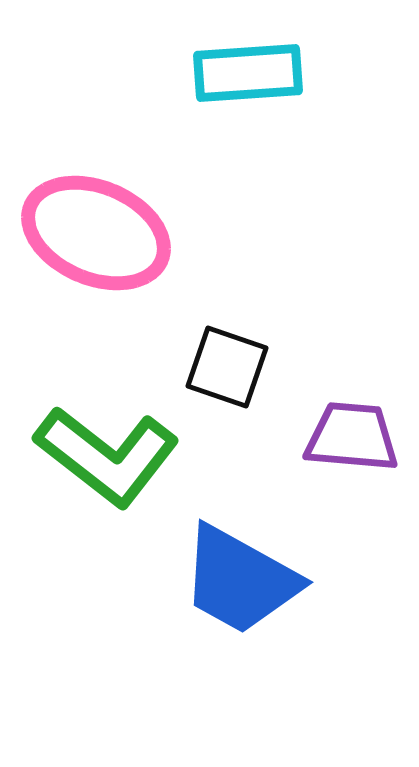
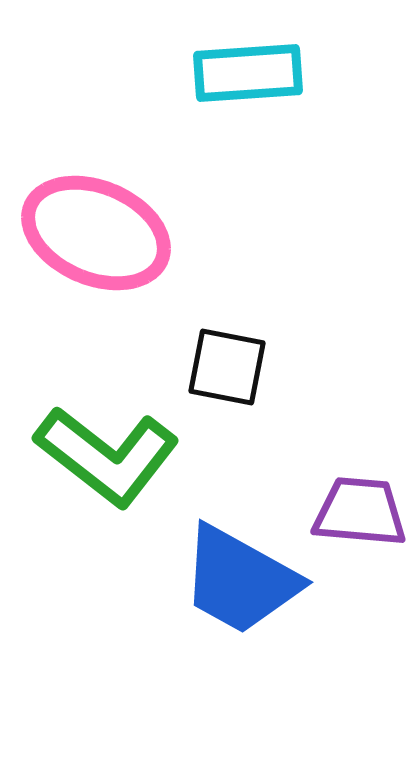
black square: rotated 8 degrees counterclockwise
purple trapezoid: moved 8 px right, 75 px down
